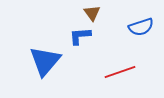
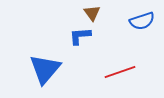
blue semicircle: moved 1 px right, 6 px up
blue triangle: moved 8 px down
